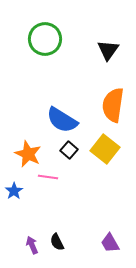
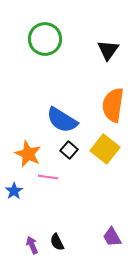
purple trapezoid: moved 2 px right, 6 px up
